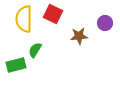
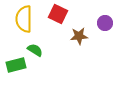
red square: moved 5 px right
green semicircle: rotated 91 degrees clockwise
